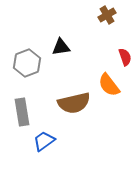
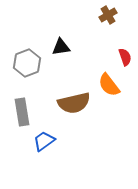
brown cross: moved 1 px right
